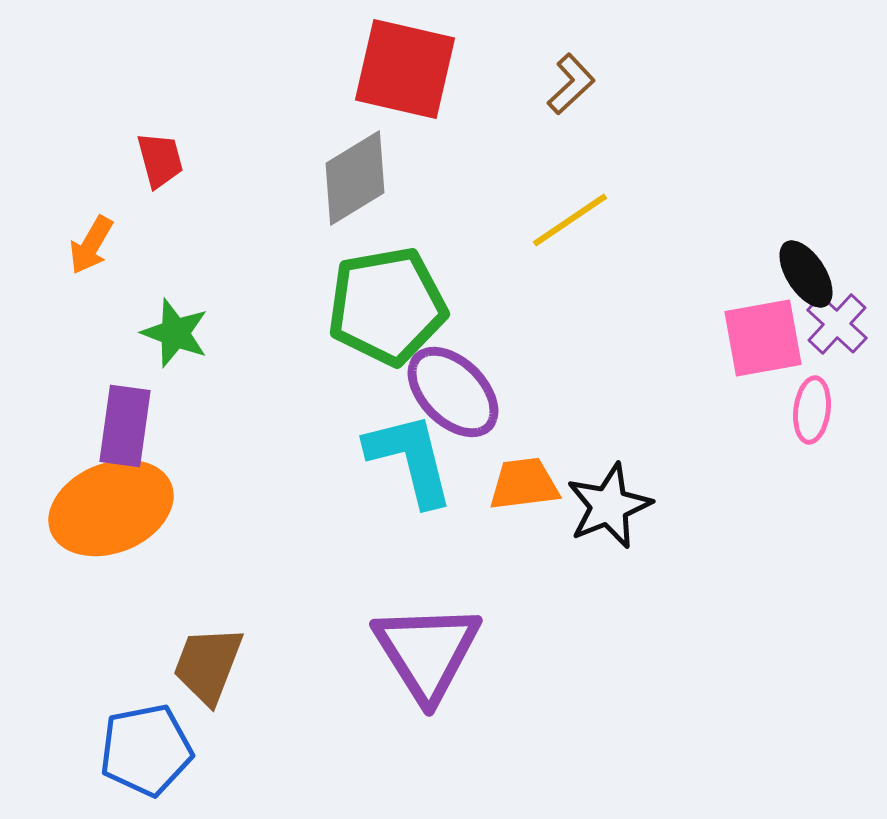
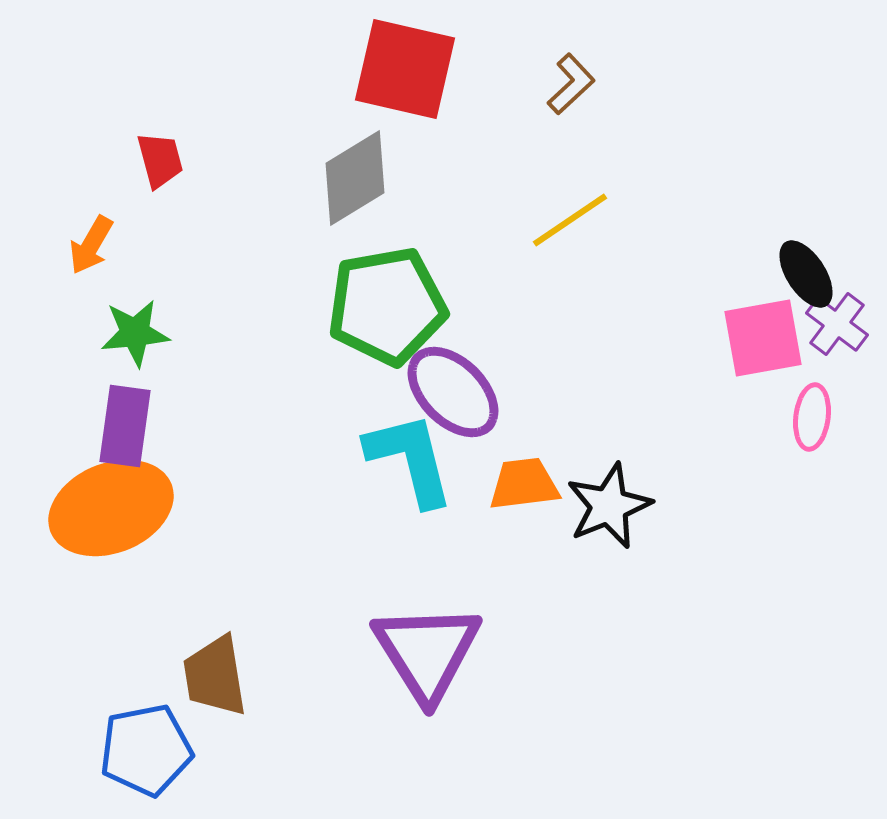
purple cross: rotated 6 degrees counterclockwise
green star: moved 40 px left; rotated 26 degrees counterclockwise
pink ellipse: moved 7 px down
brown trapezoid: moved 7 px right, 11 px down; rotated 30 degrees counterclockwise
